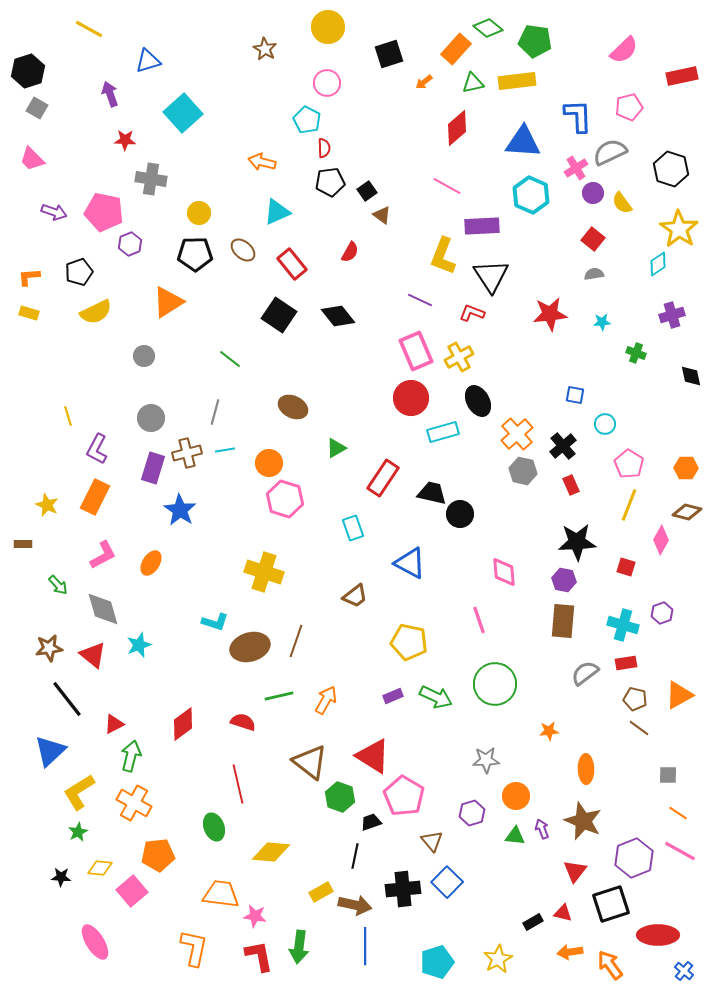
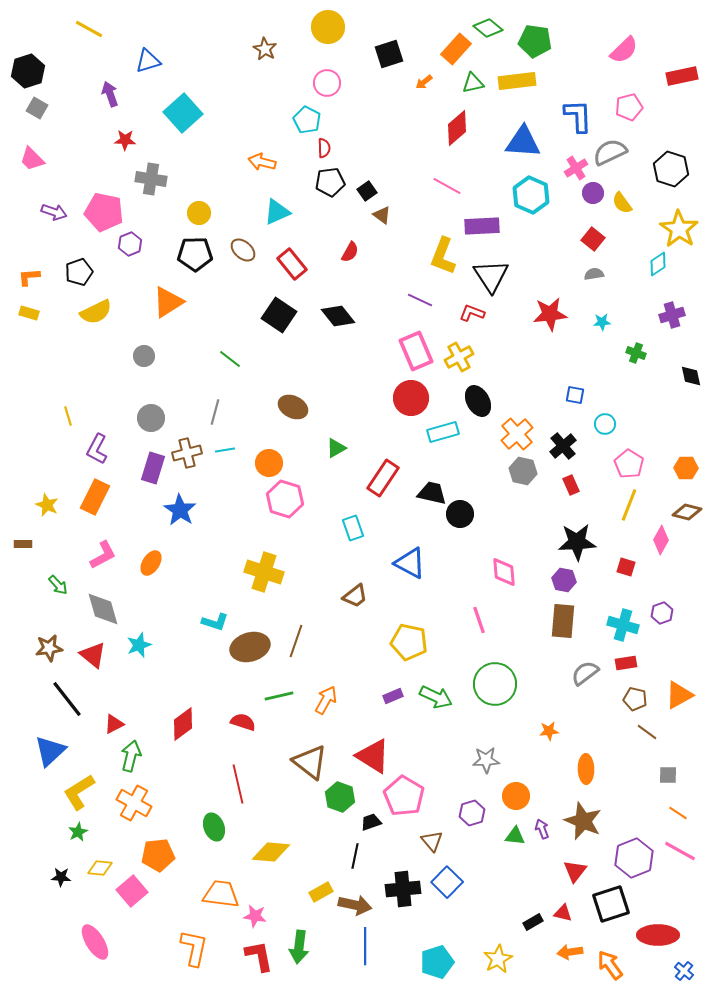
brown line at (639, 728): moved 8 px right, 4 px down
